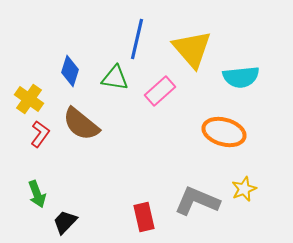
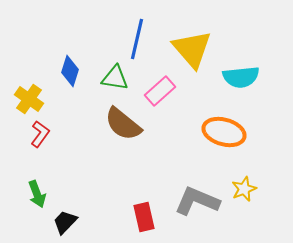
brown semicircle: moved 42 px right
